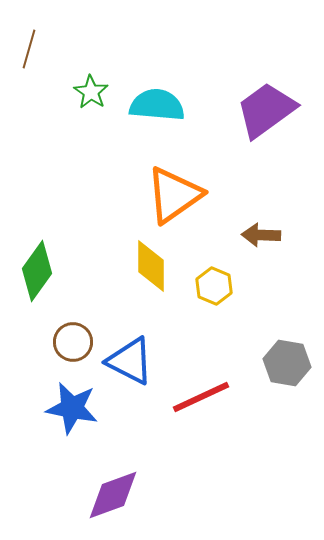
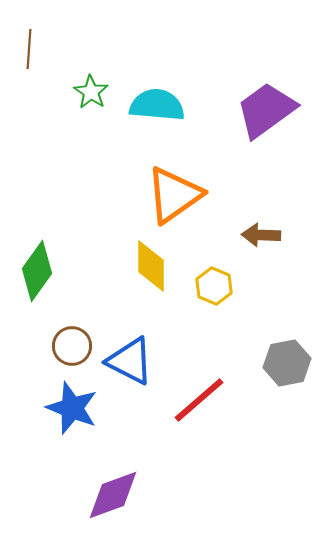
brown line: rotated 12 degrees counterclockwise
brown circle: moved 1 px left, 4 px down
gray hexagon: rotated 21 degrees counterclockwise
red line: moved 2 px left, 3 px down; rotated 16 degrees counterclockwise
blue star: rotated 10 degrees clockwise
